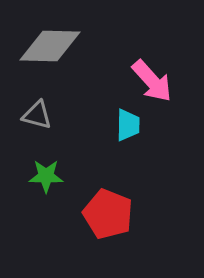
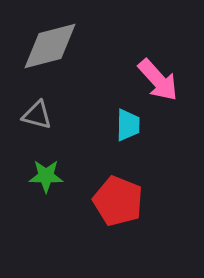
gray diamond: rotated 16 degrees counterclockwise
pink arrow: moved 6 px right, 1 px up
red pentagon: moved 10 px right, 13 px up
